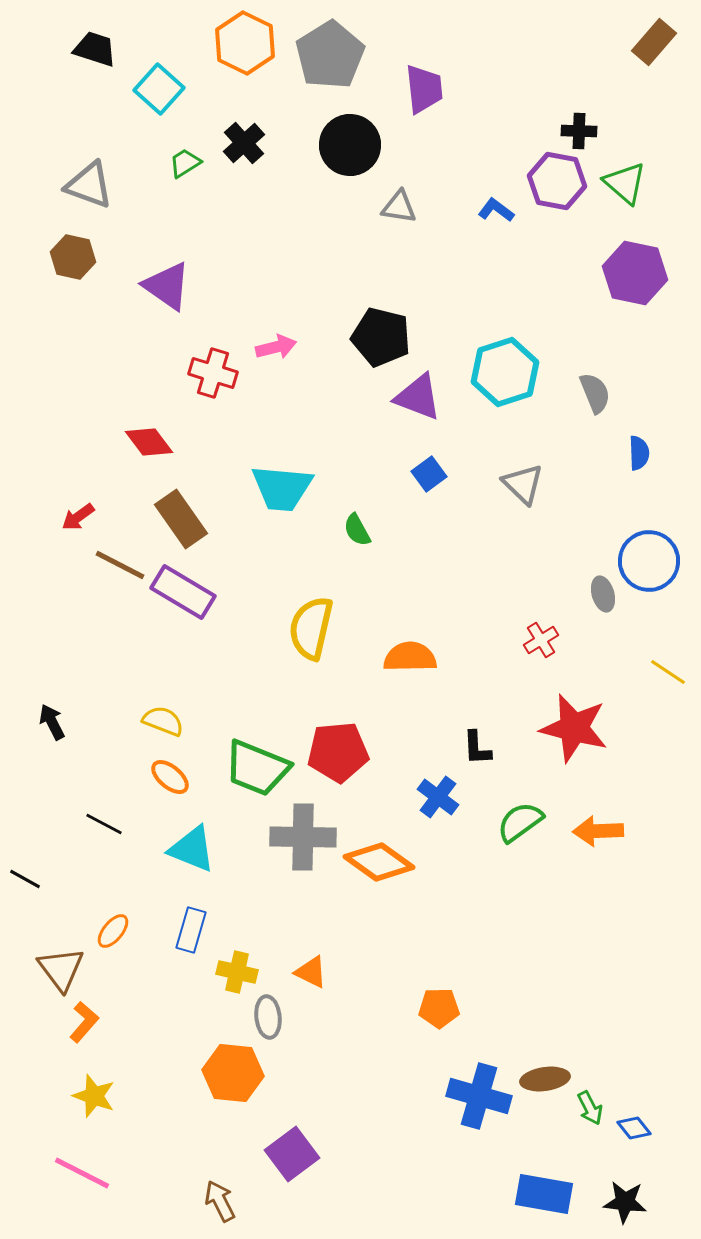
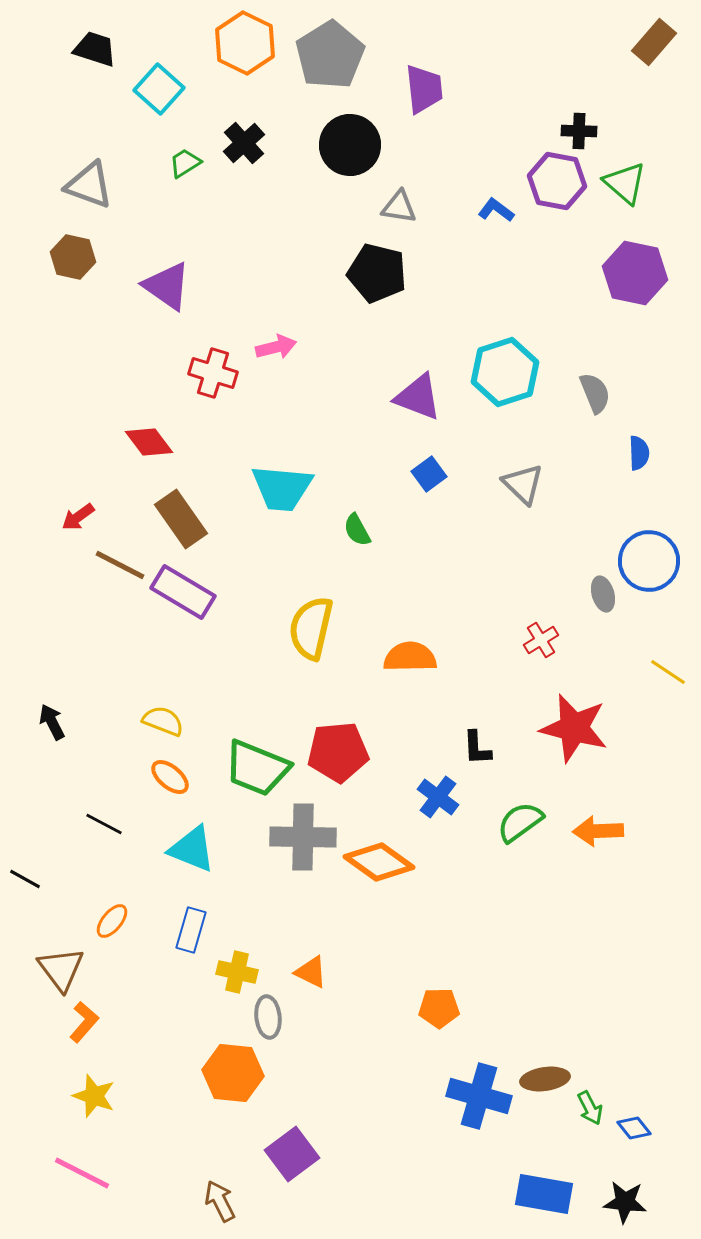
black pentagon at (381, 337): moved 4 px left, 64 px up
orange ellipse at (113, 931): moved 1 px left, 10 px up
